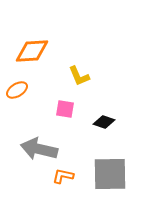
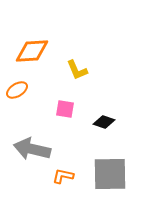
yellow L-shape: moved 2 px left, 6 px up
gray arrow: moved 7 px left
